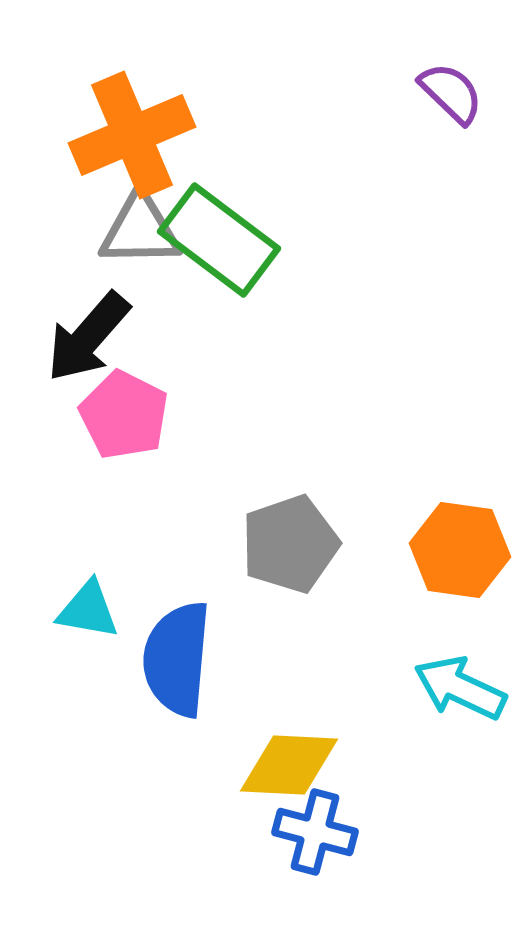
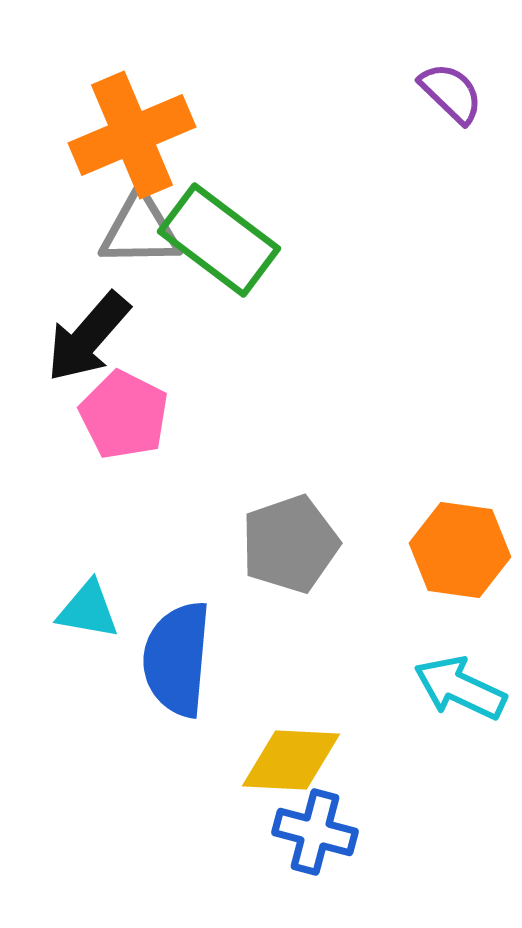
yellow diamond: moved 2 px right, 5 px up
